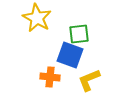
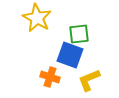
orange cross: rotated 12 degrees clockwise
